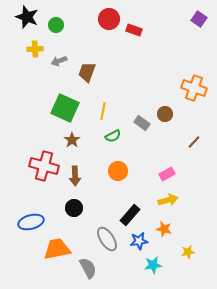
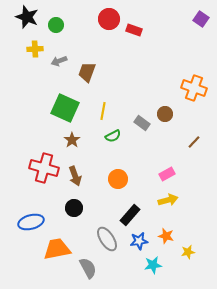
purple square: moved 2 px right
red cross: moved 2 px down
orange circle: moved 8 px down
brown arrow: rotated 18 degrees counterclockwise
orange star: moved 2 px right, 7 px down
